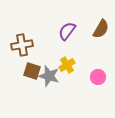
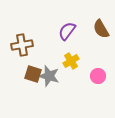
brown semicircle: rotated 120 degrees clockwise
yellow cross: moved 4 px right, 4 px up
brown square: moved 1 px right, 3 px down
pink circle: moved 1 px up
